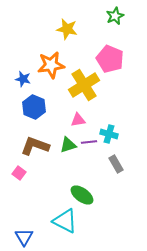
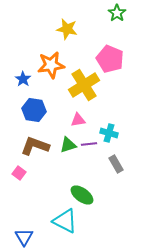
green star: moved 2 px right, 3 px up; rotated 12 degrees counterclockwise
blue star: rotated 21 degrees clockwise
blue hexagon: moved 3 px down; rotated 15 degrees counterclockwise
cyan cross: moved 1 px up
purple line: moved 2 px down
